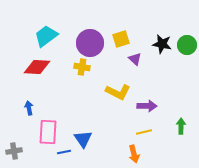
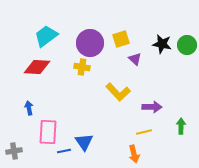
yellow L-shape: rotated 20 degrees clockwise
purple arrow: moved 5 px right, 1 px down
blue triangle: moved 1 px right, 3 px down
blue line: moved 1 px up
